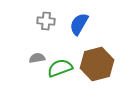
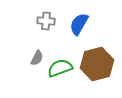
gray semicircle: rotated 126 degrees clockwise
